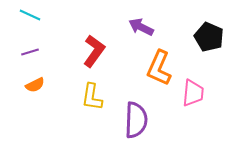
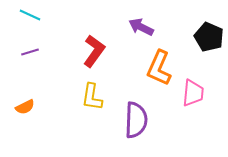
orange semicircle: moved 10 px left, 22 px down
